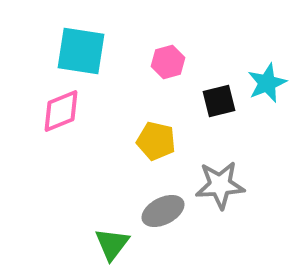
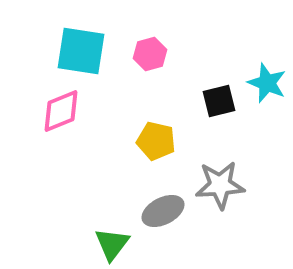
pink hexagon: moved 18 px left, 8 px up
cyan star: rotated 27 degrees counterclockwise
